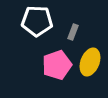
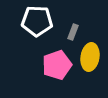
yellow ellipse: moved 5 px up; rotated 12 degrees counterclockwise
